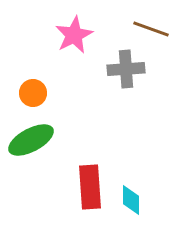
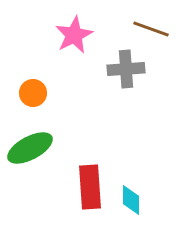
green ellipse: moved 1 px left, 8 px down
